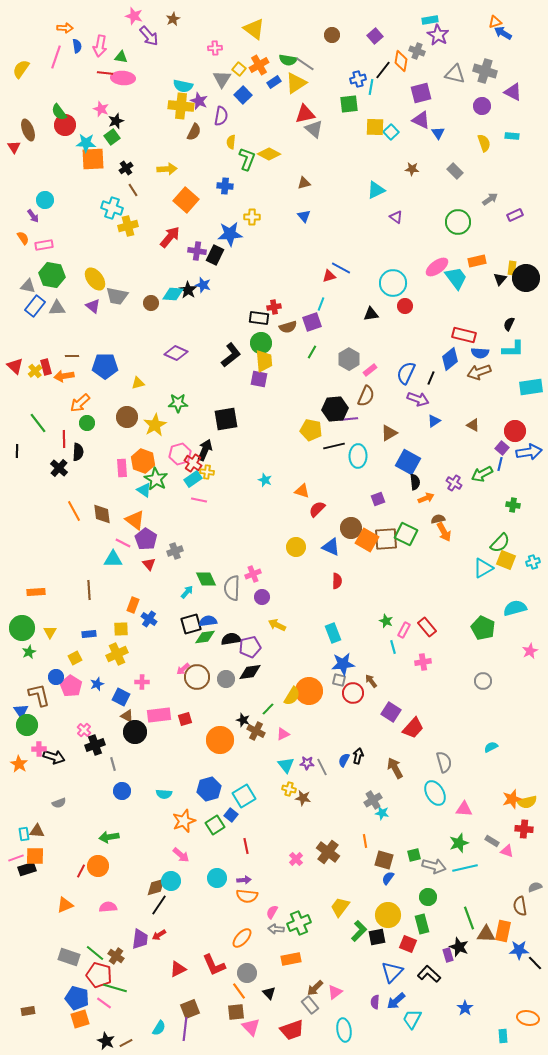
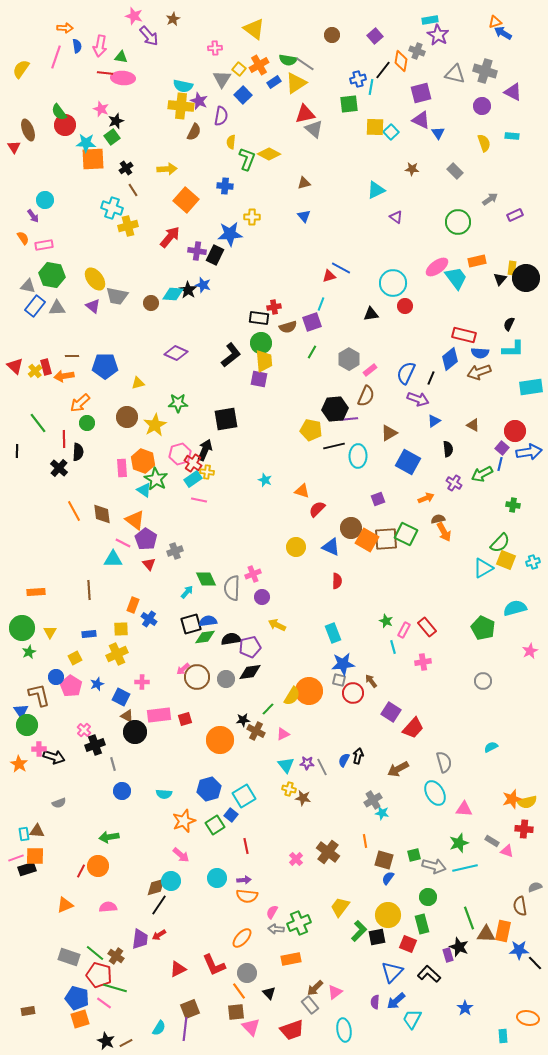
black semicircle at (415, 482): moved 33 px right, 33 px up
black star at (243, 720): rotated 24 degrees counterclockwise
brown arrow at (395, 768): moved 3 px right, 1 px down; rotated 90 degrees counterclockwise
